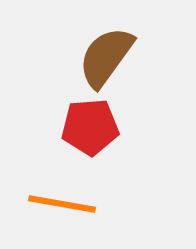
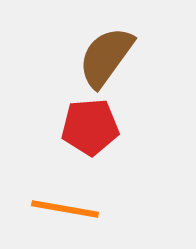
orange line: moved 3 px right, 5 px down
